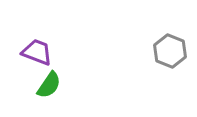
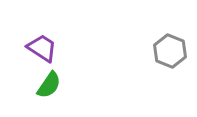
purple trapezoid: moved 5 px right, 4 px up; rotated 12 degrees clockwise
